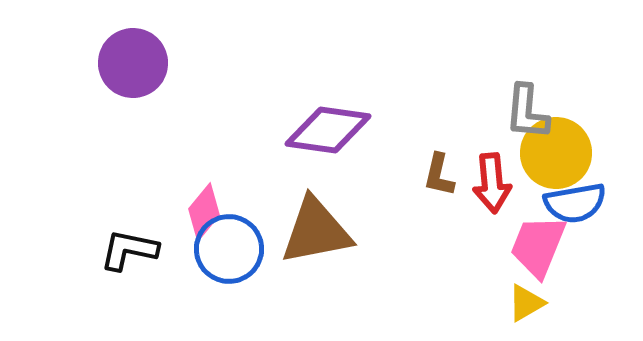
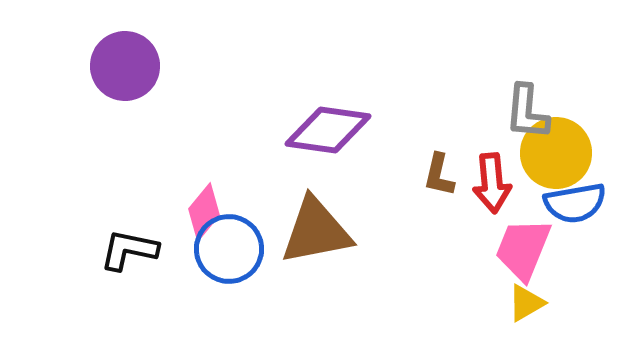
purple circle: moved 8 px left, 3 px down
pink trapezoid: moved 15 px left, 3 px down
